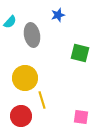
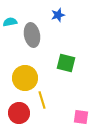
cyan semicircle: rotated 144 degrees counterclockwise
green square: moved 14 px left, 10 px down
red circle: moved 2 px left, 3 px up
